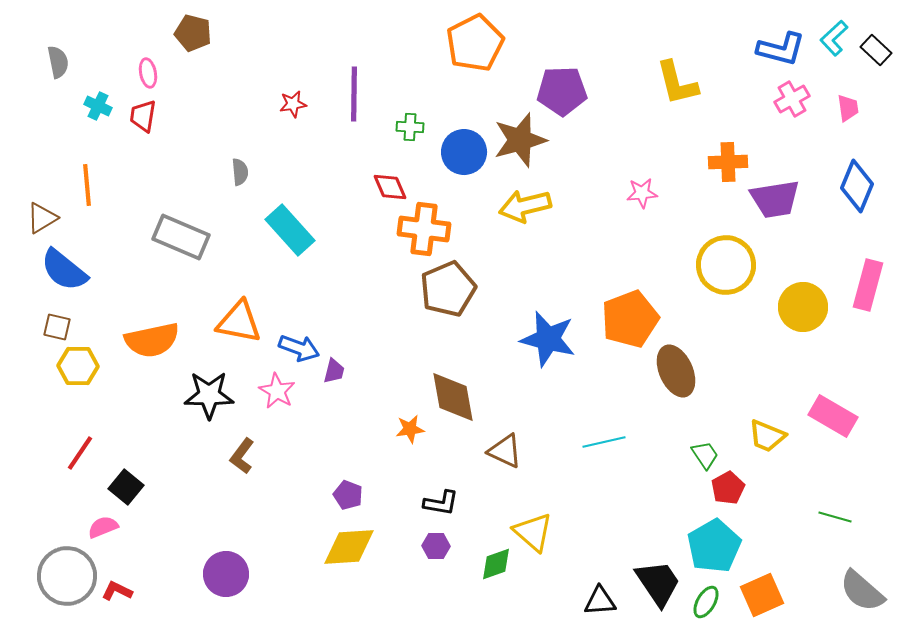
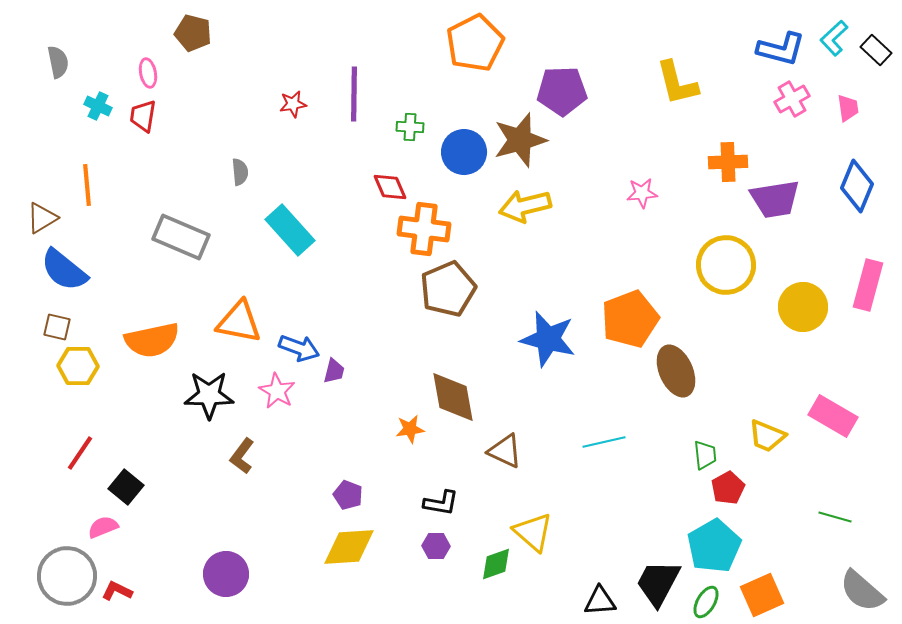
green trapezoid at (705, 455): rotated 28 degrees clockwise
black trapezoid at (658, 583): rotated 118 degrees counterclockwise
